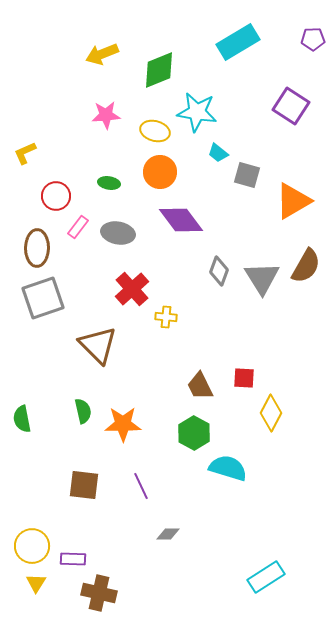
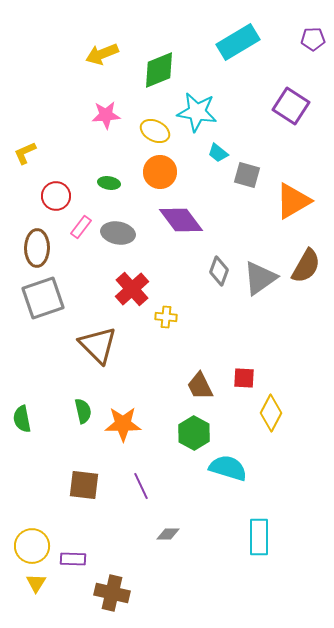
yellow ellipse at (155, 131): rotated 12 degrees clockwise
pink rectangle at (78, 227): moved 3 px right
gray triangle at (262, 278): moved 2 px left; rotated 27 degrees clockwise
cyan rectangle at (266, 577): moved 7 px left, 40 px up; rotated 57 degrees counterclockwise
brown cross at (99, 593): moved 13 px right
